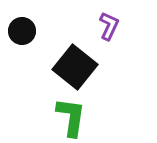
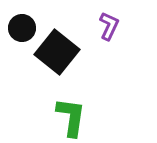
black circle: moved 3 px up
black square: moved 18 px left, 15 px up
